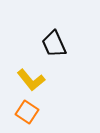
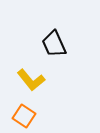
orange square: moved 3 px left, 4 px down
